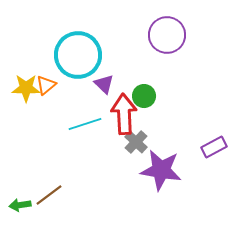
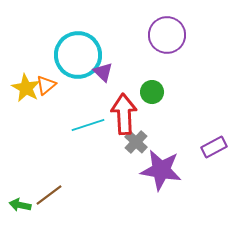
purple triangle: moved 1 px left, 12 px up
yellow star: rotated 28 degrees clockwise
green circle: moved 8 px right, 4 px up
cyan line: moved 3 px right, 1 px down
green arrow: rotated 20 degrees clockwise
